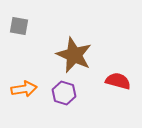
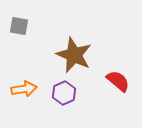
red semicircle: rotated 25 degrees clockwise
purple hexagon: rotated 20 degrees clockwise
